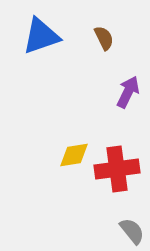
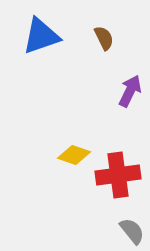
purple arrow: moved 2 px right, 1 px up
yellow diamond: rotated 28 degrees clockwise
red cross: moved 1 px right, 6 px down
